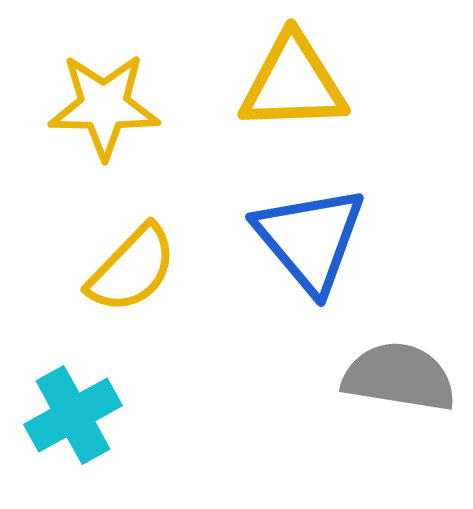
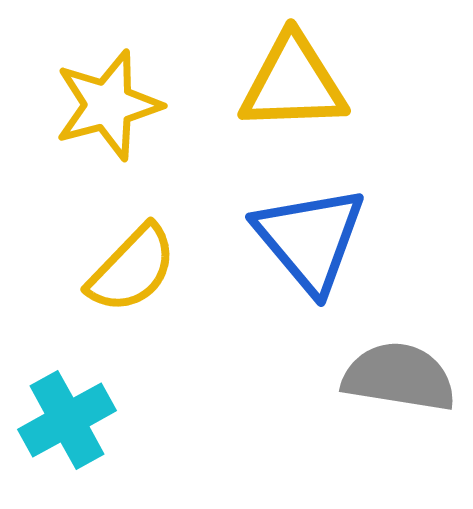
yellow star: moved 4 px right, 1 px up; rotated 16 degrees counterclockwise
cyan cross: moved 6 px left, 5 px down
